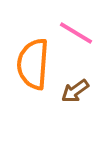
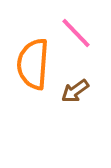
pink line: rotated 15 degrees clockwise
